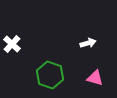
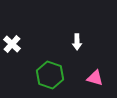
white arrow: moved 11 px left, 1 px up; rotated 105 degrees clockwise
